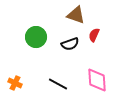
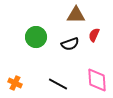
brown triangle: rotated 18 degrees counterclockwise
